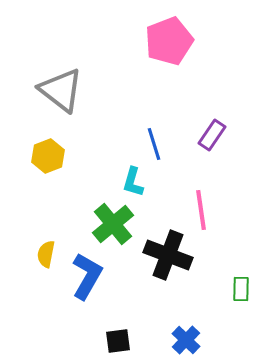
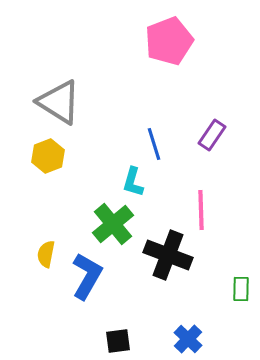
gray triangle: moved 2 px left, 12 px down; rotated 6 degrees counterclockwise
pink line: rotated 6 degrees clockwise
blue cross: moved 2 px right, 1 px up
